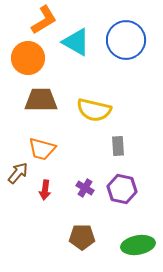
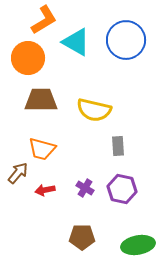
red arrow: rotated 72 degrees clockwise
